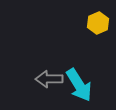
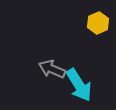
gray arrow: moved 3 px right, 10 px up; rotated 24 degrees clockwise
